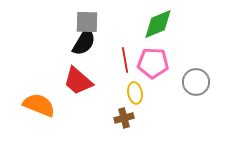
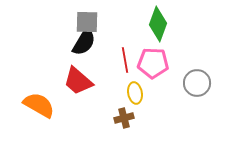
green diamond: rotated 48 degrees counterclockwise
gray circle: moved 1 px right, 1 px down
orange semicircle: rotated 8 degrees clockwise
